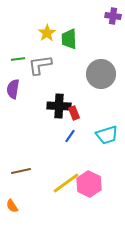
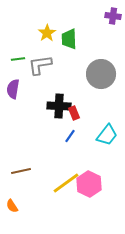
cyan trapezoid: rotated 35 degrees counterclockwise
